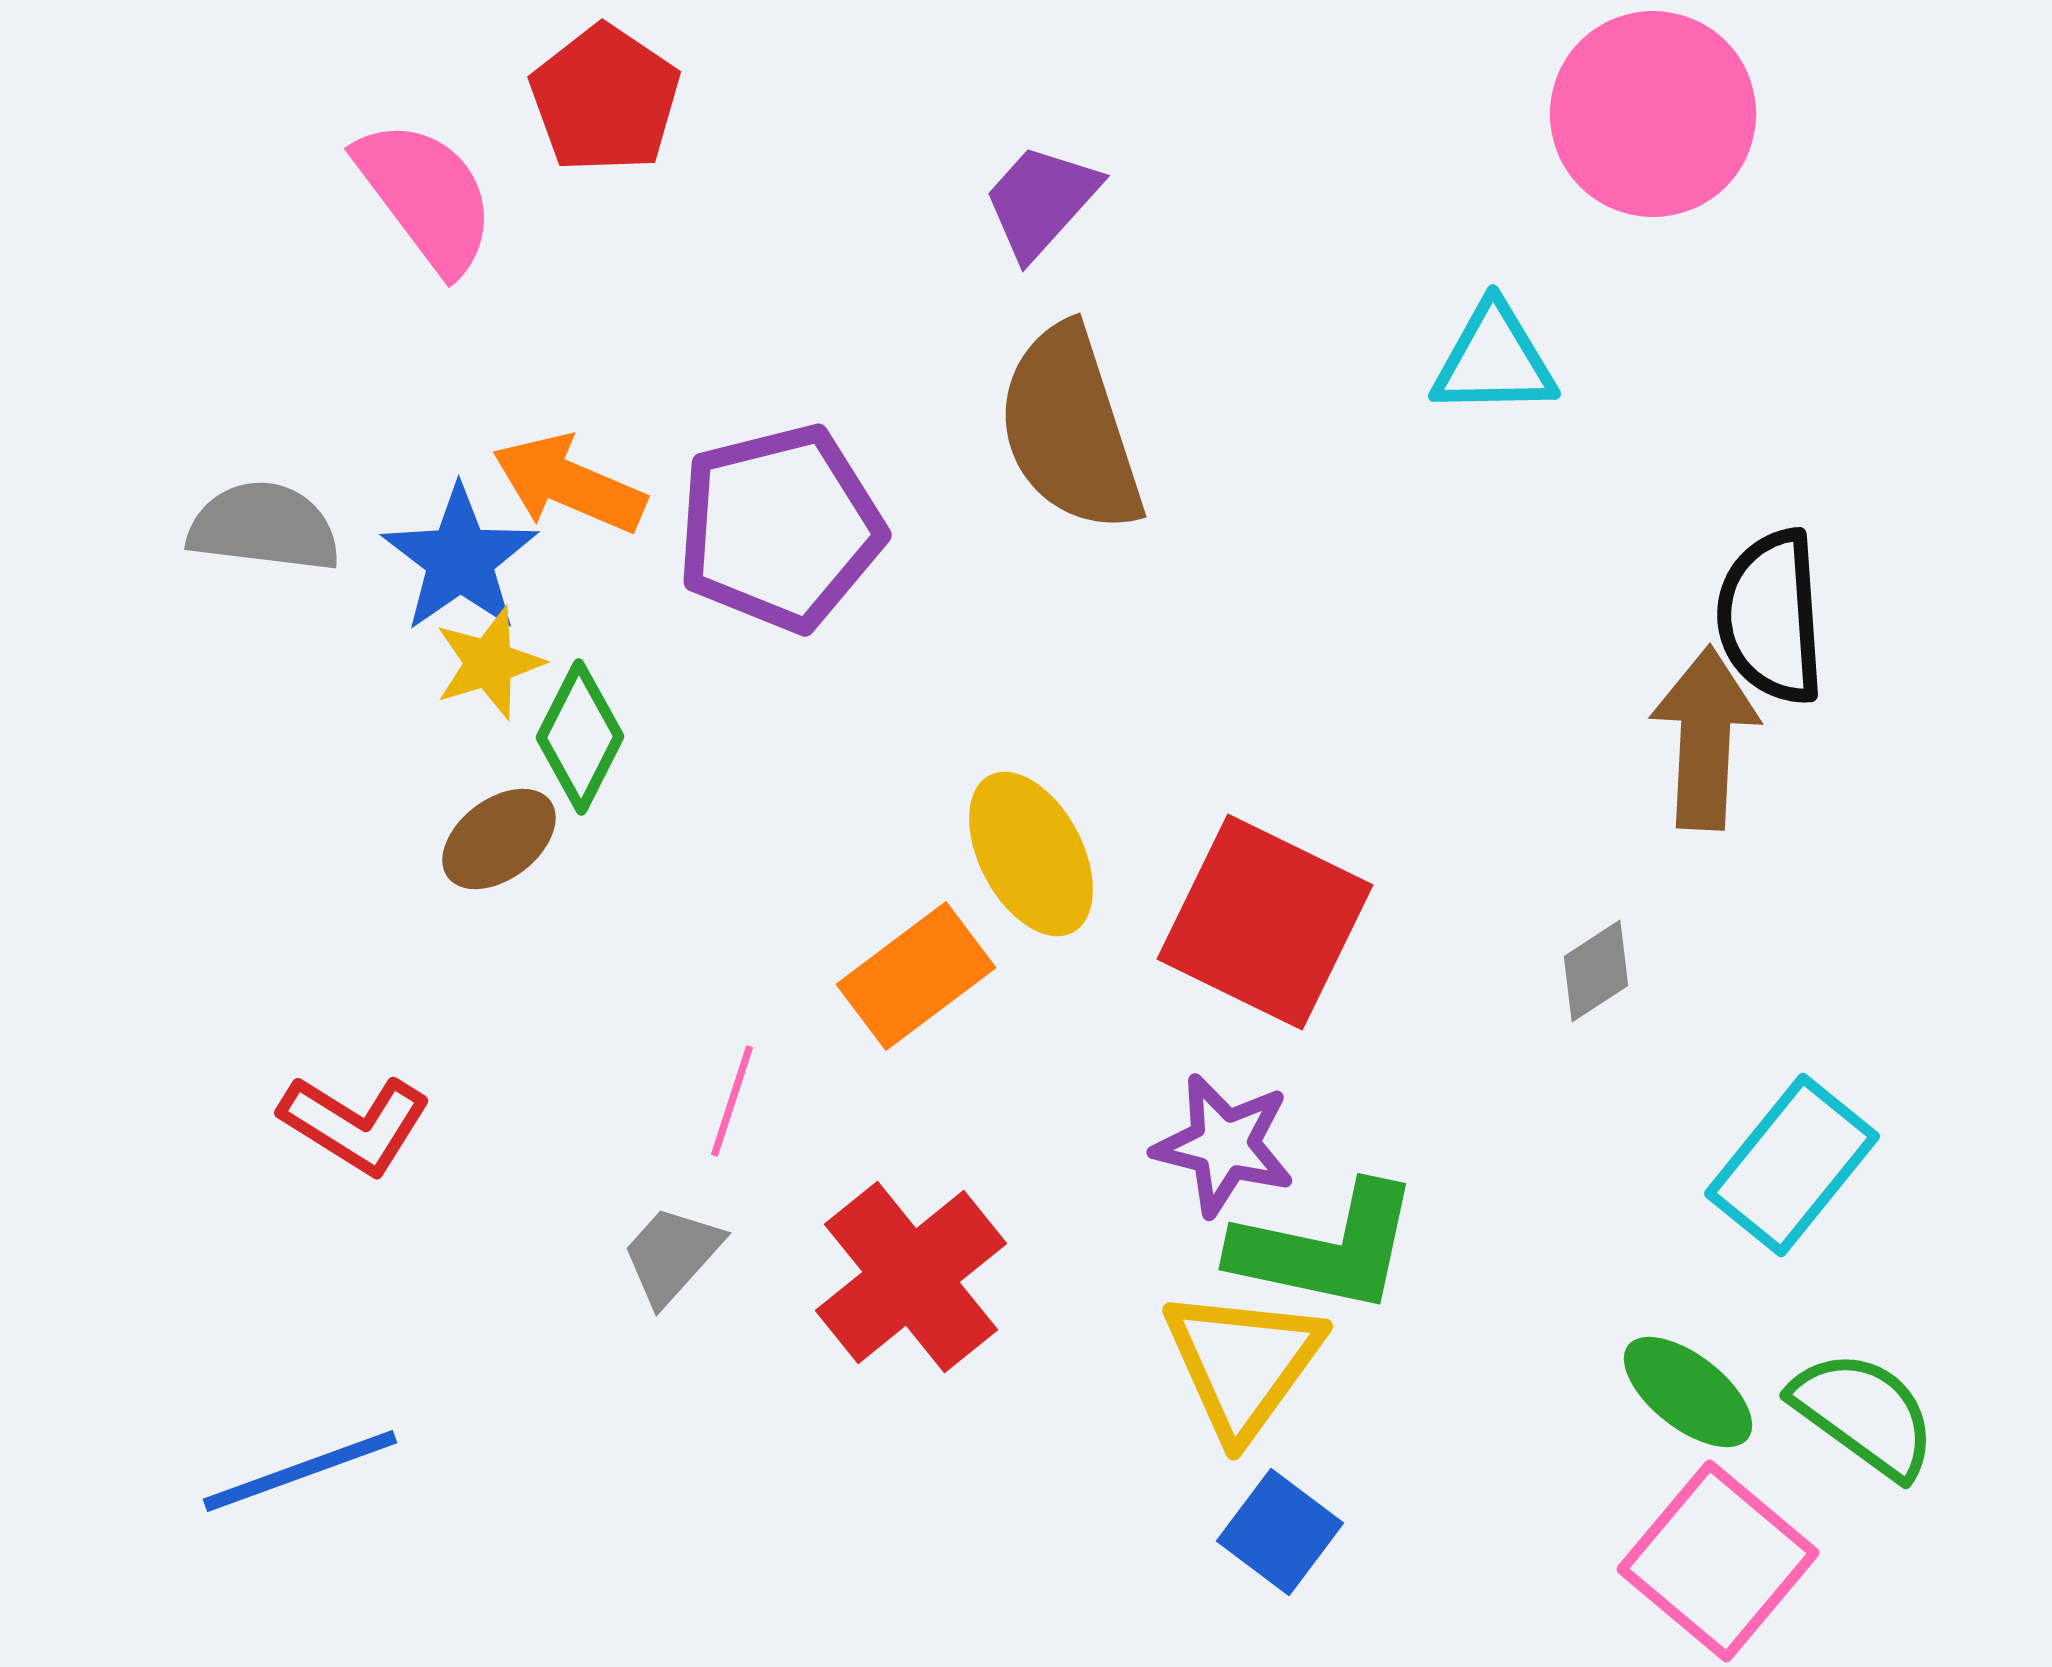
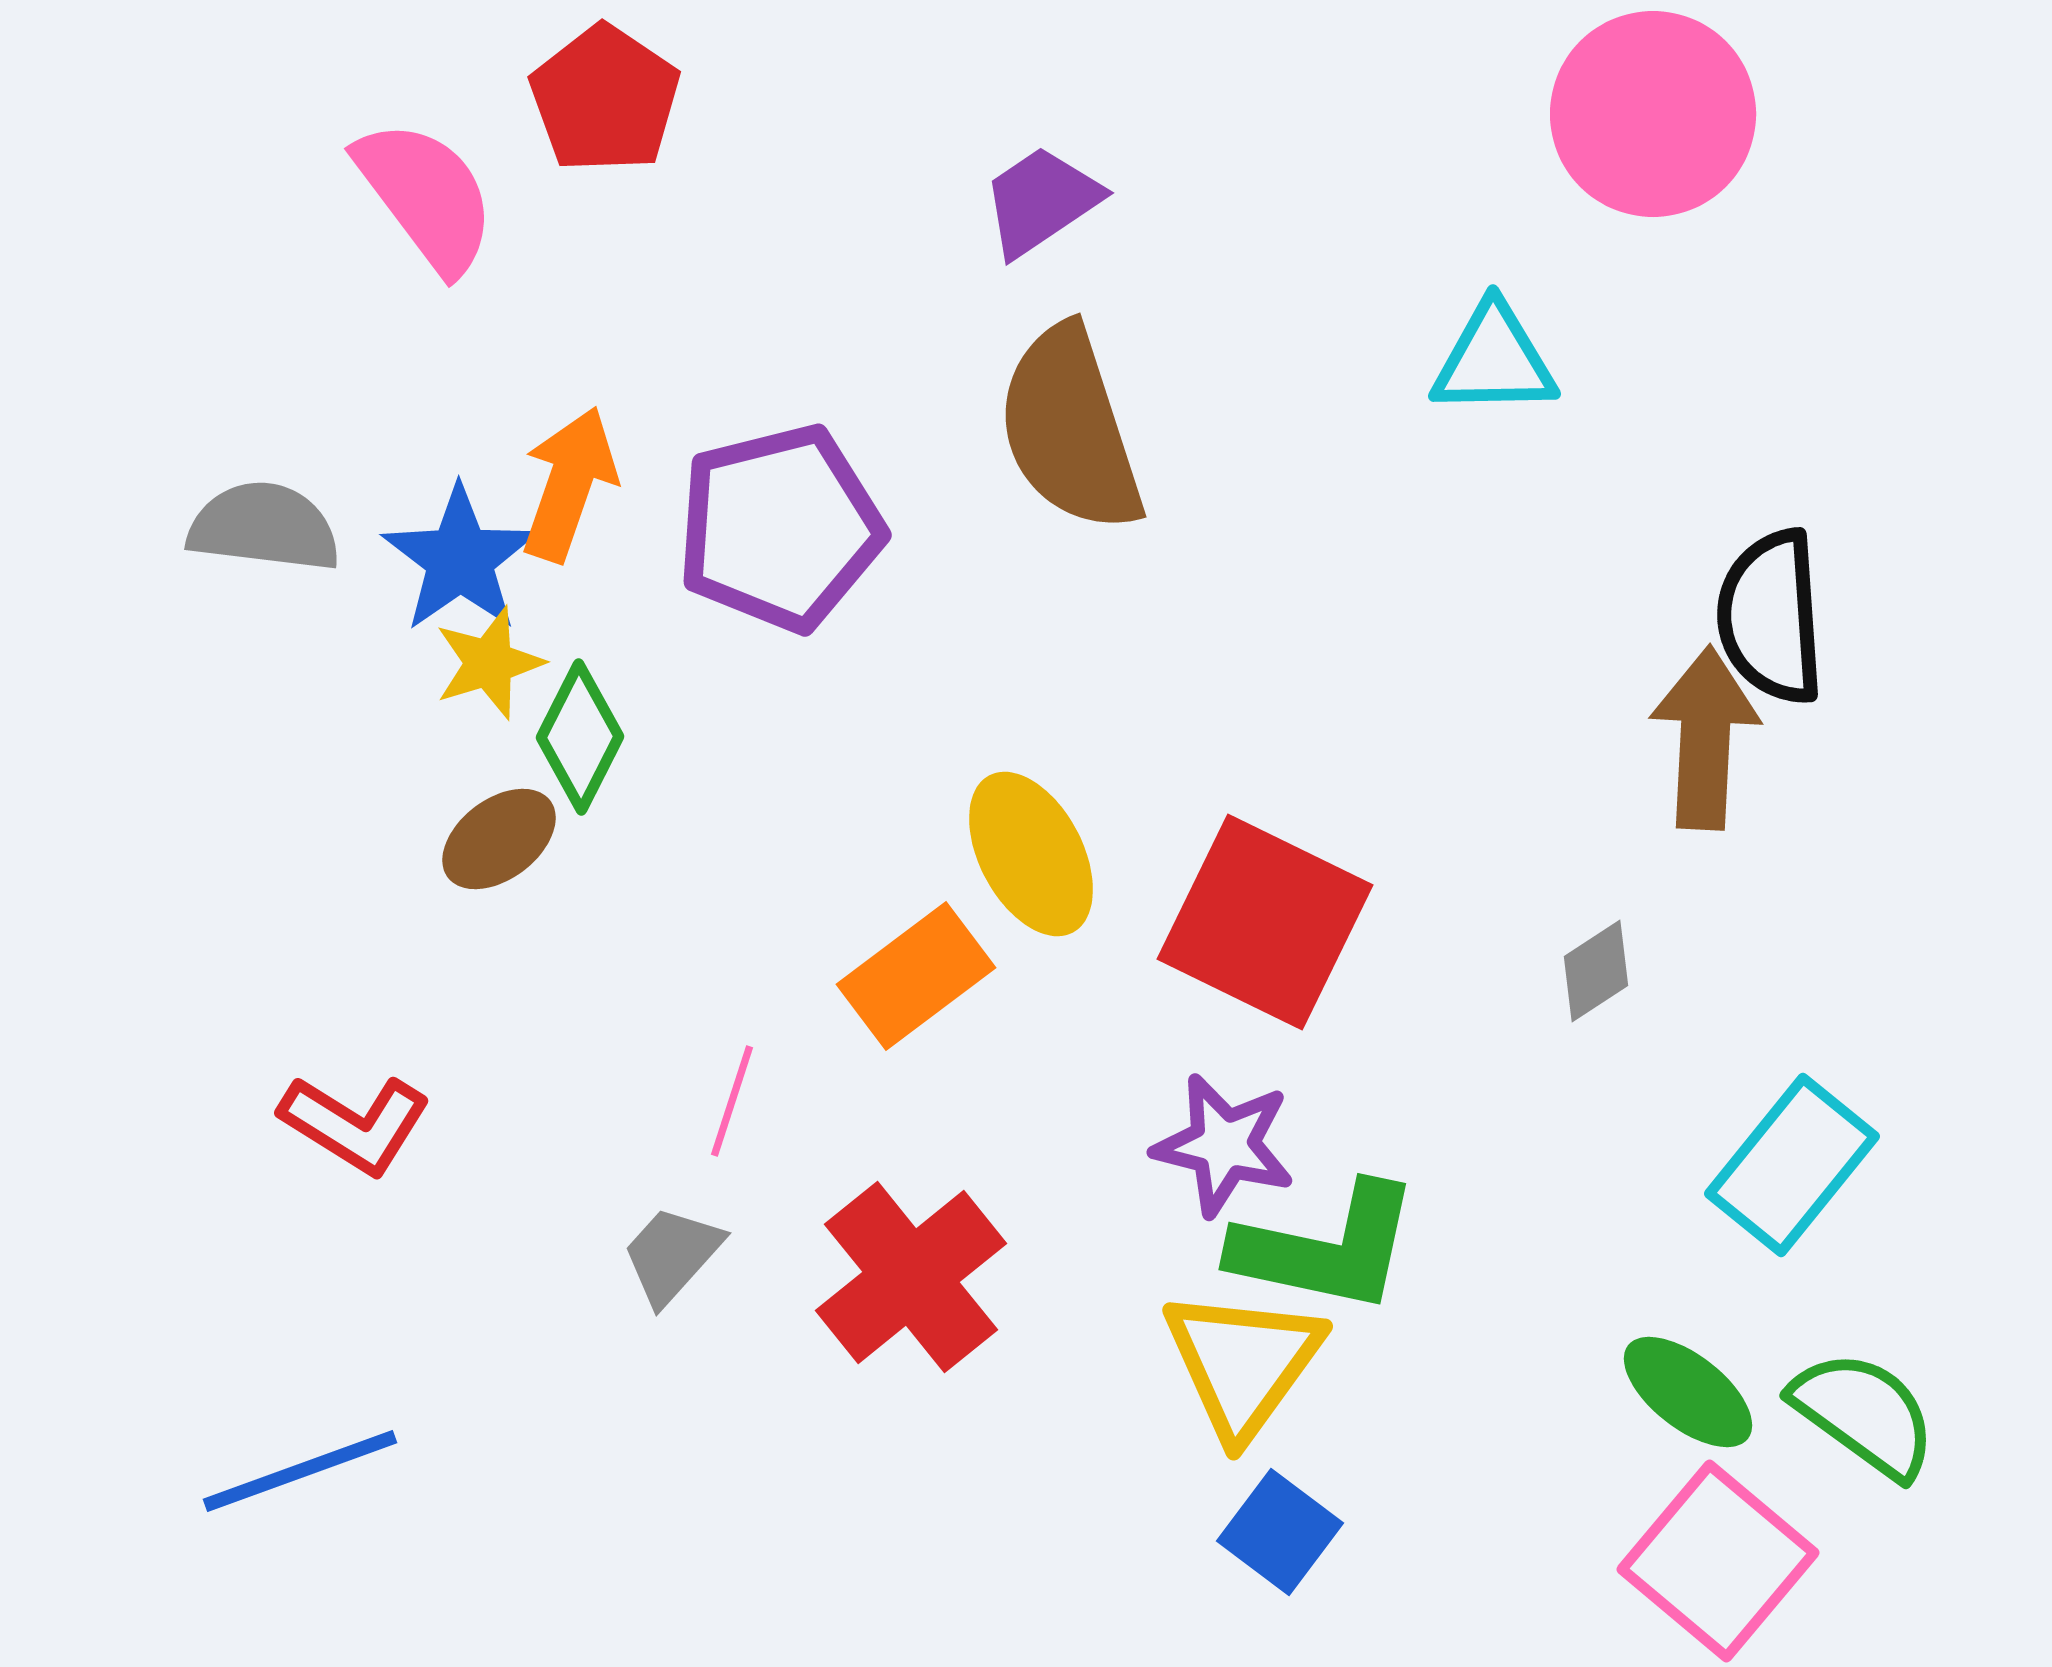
purple trapezoid: rotated 14 degrees clockwise
orange arrow: rotated 86 degrees clockwise
